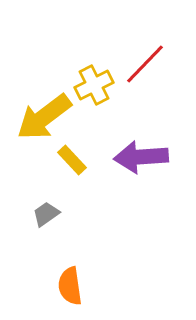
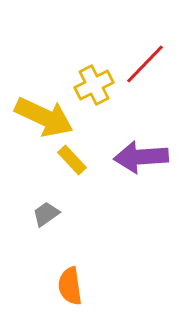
yellow arrow: rotated 118 degrees counterclockwise
